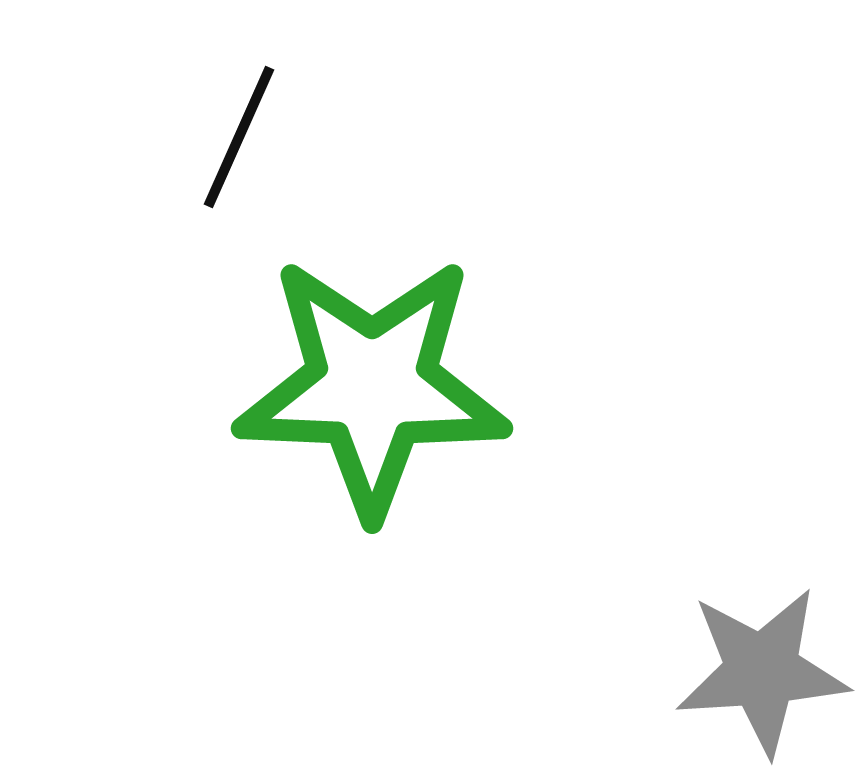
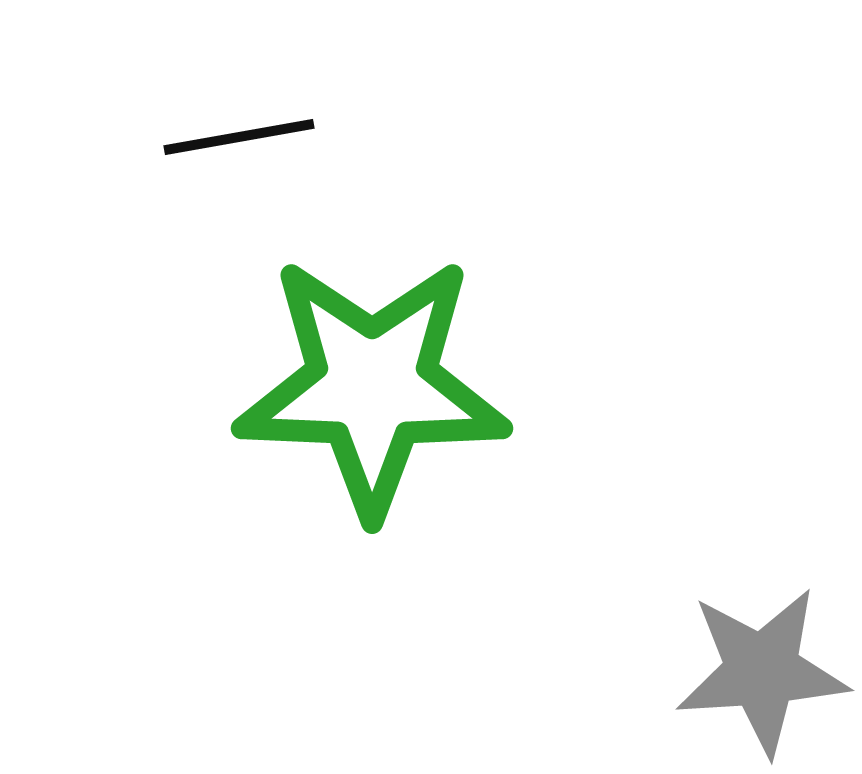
black line: rotated 56 degrees clockwise
